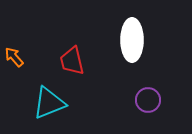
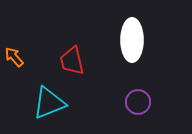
purple circle: moved 10 px left, 2 px down
